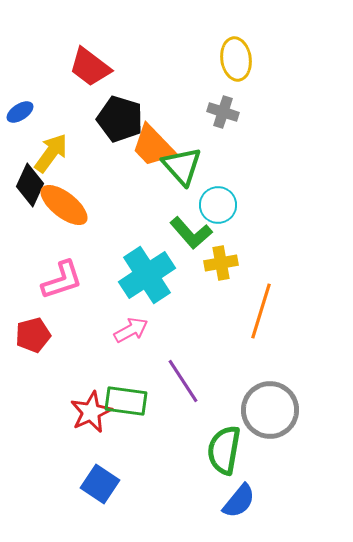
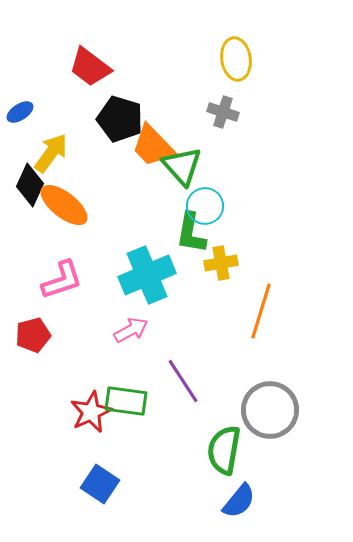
cyan circle: moved 13 px left, 1 px down
green L-shape: rotated 51 degrees clockwise
cyan cross: rotated 10 degrees clockwise
